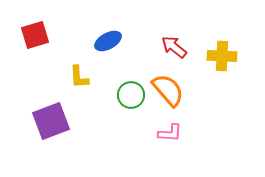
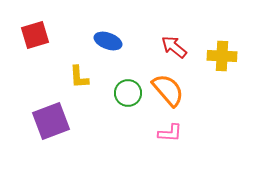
blue ellipse: rotated 48 degrees clockwise
green circle: moved 3 px left, 2 px up
